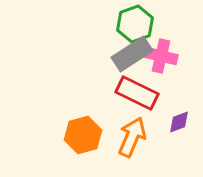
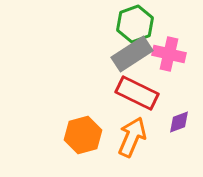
pink cross: moved 8 px right, 2 px up
